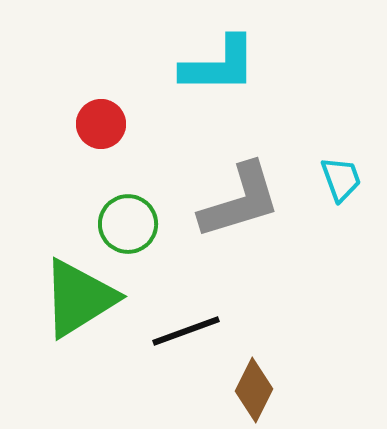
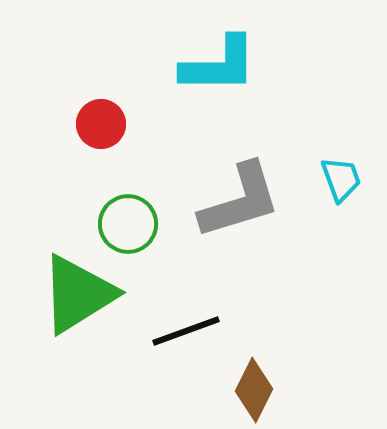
green triangle: moved 1 px left, 4 px up
